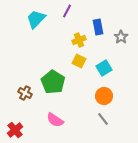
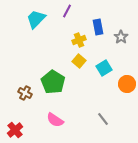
yellow square: rotated 16 degrees clockwise
orange circle: moved 23 px right, 12 px up
